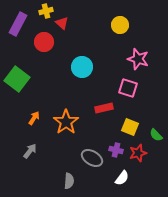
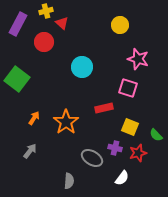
purple cross: moved 1 px left, 2 px up
